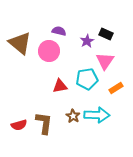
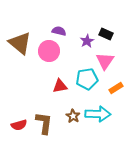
cyan arrow: moved 1 px right, 1 px up
